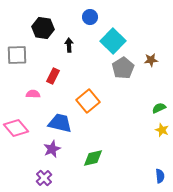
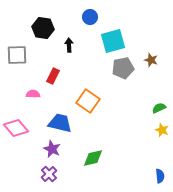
cyan square: rotated 30 degrees clockwise
brown star: rotated 24 degrees clockwise
gray pentagon: rotated 20 degrees clockwise
orange square: rotated 15 degrees counterclockwise
purple star: rotated 24 degrees counterclockwise
purple cross: moved 5 px right, 4 px up
